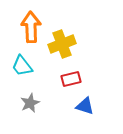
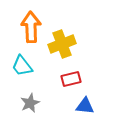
blue triangle: rotated 12 degrees counterclockwise
